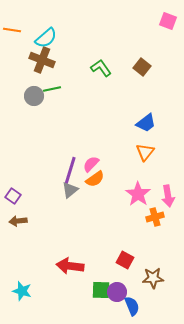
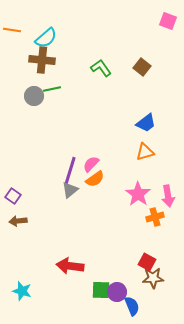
brown cross: rotated 15 degrees counterclockwise
orange triangle: rotated 36 degrees clockwise
red square: moved 22 px right, 2 px down
